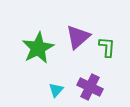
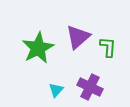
green L-shape: moved 1 px right
